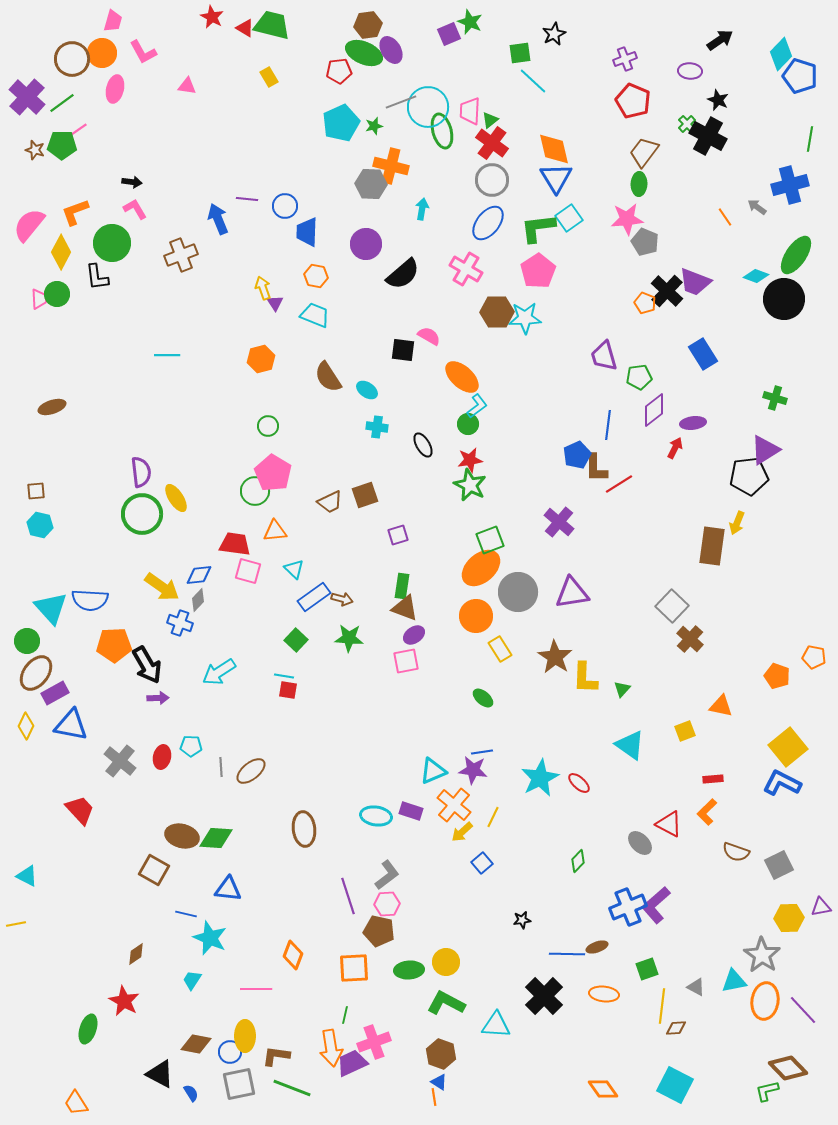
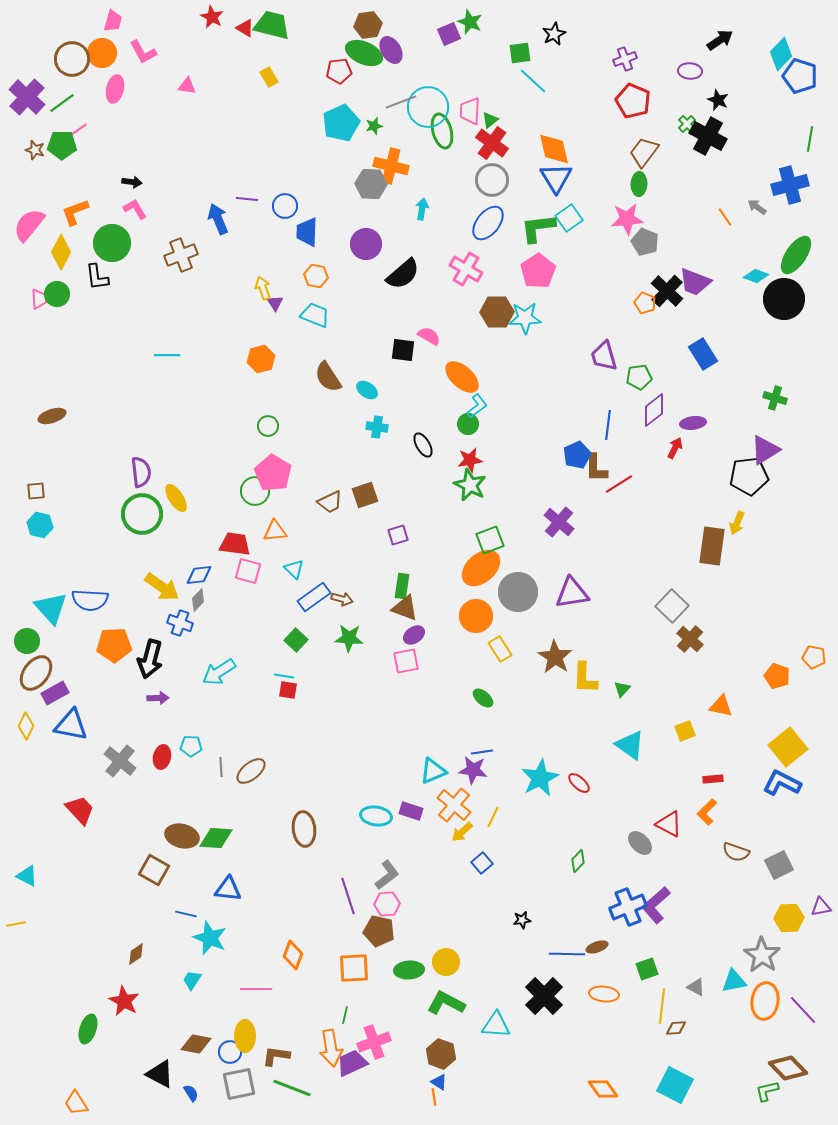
brown ellipse at (52, 407): moved 9 px down
black arrow at (147, 665): moved 3 px right, 6 px up; rotated 45 degrees clockwise
